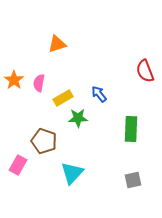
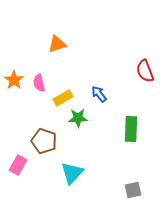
pink semicircle: rotated 24 degrees counterclockwise
gray square: moved 10 px down
